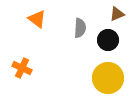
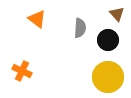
brown triangle: rotated 49 degrees counterclockwise
orange cross: moved 3 px down
yellow circle: moved 1 px up
